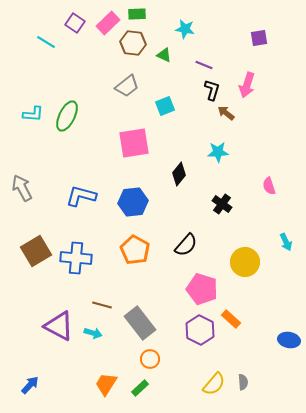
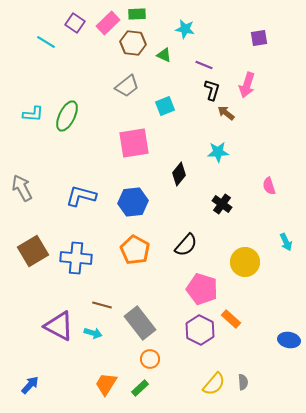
brown square at (36, 251): moved 3 px left
